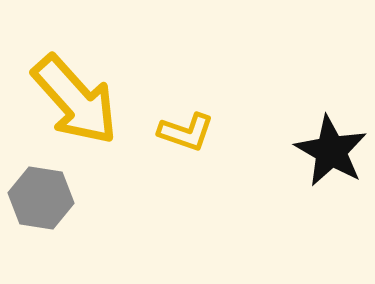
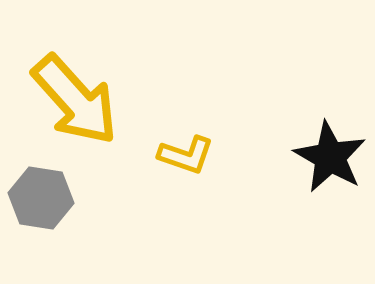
yellow L-shape: moved 23 px down
black star: moved 1 px left, 6 px down
